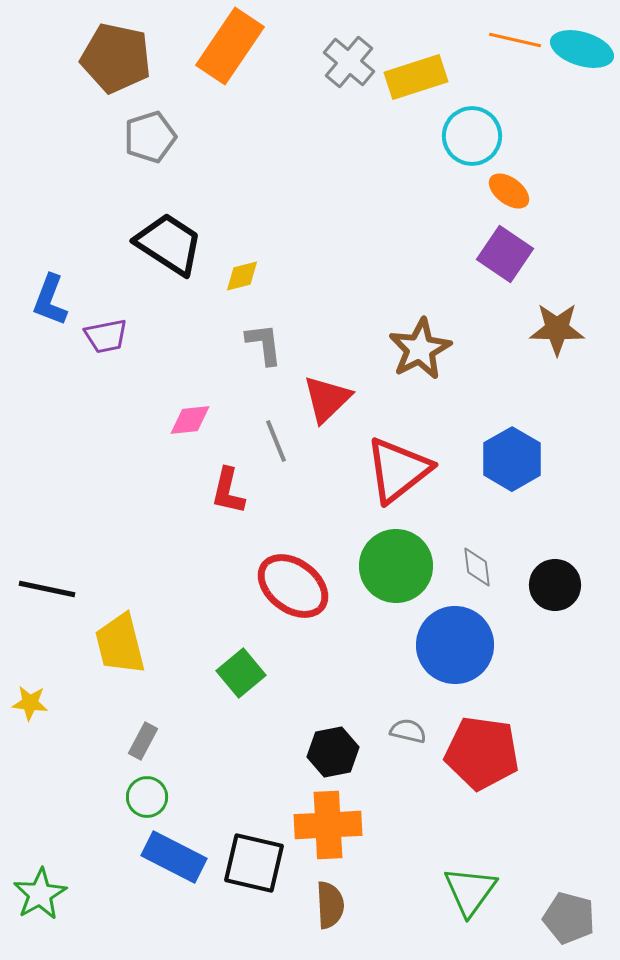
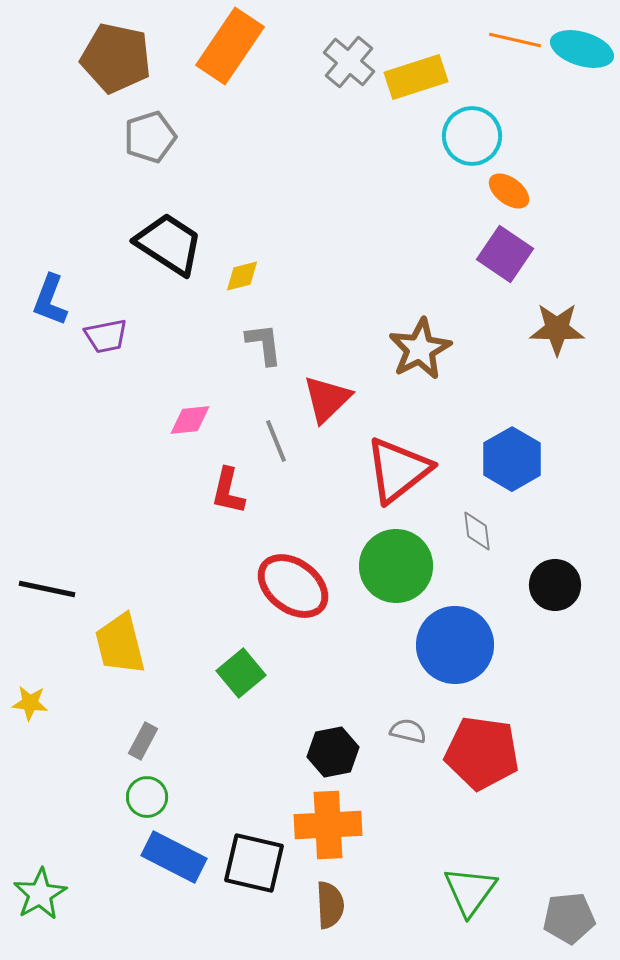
gray diamond at (477, 567): moved 36 px up
gray pentagon at (569, 918): rotated 21 degrees counterclockwise
